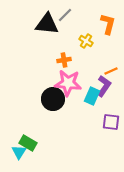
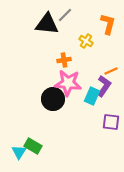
green rectangle: moved 5 px right, 3 px down
